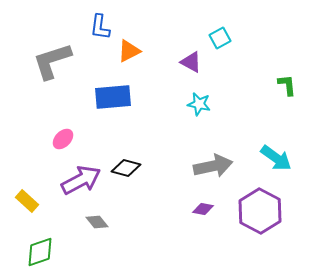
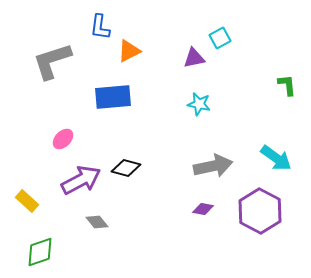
purple triangle: moved 3 px right, 4 px up; rotated 40 degrees counterclockwise
